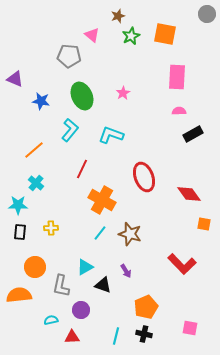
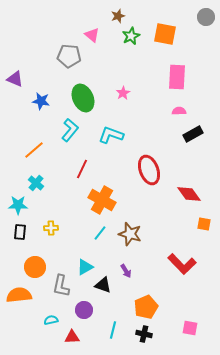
gray circle at (207, 14): moved 1 px left, 3 px down
green ellipse at (82, 96): moved 1 px right, 2 px down
red ellipse at (144, 177): moved 5 px right, 7 px up
purple circle at (81, 310): moved 3 px right
cyan line at (116, 336): moved 3 px left, 6 px up
